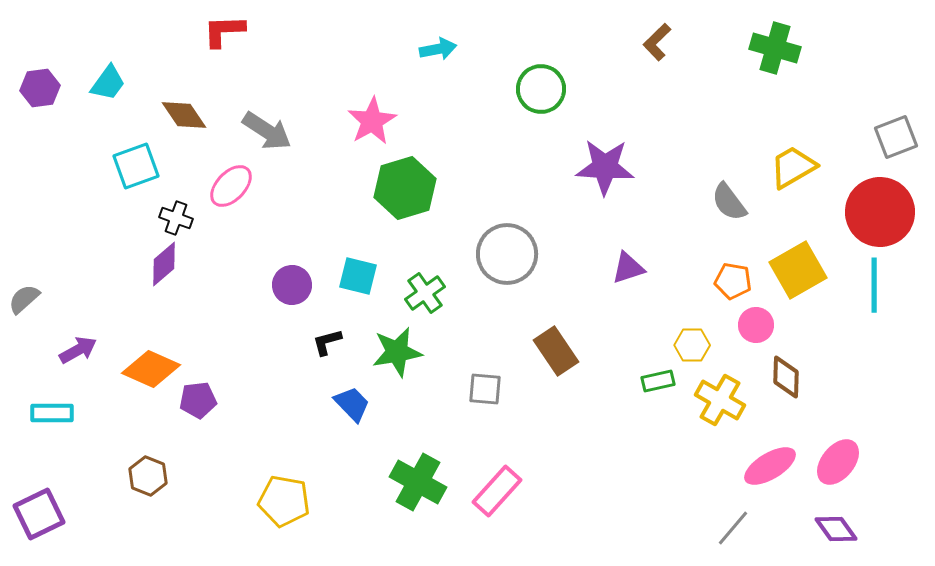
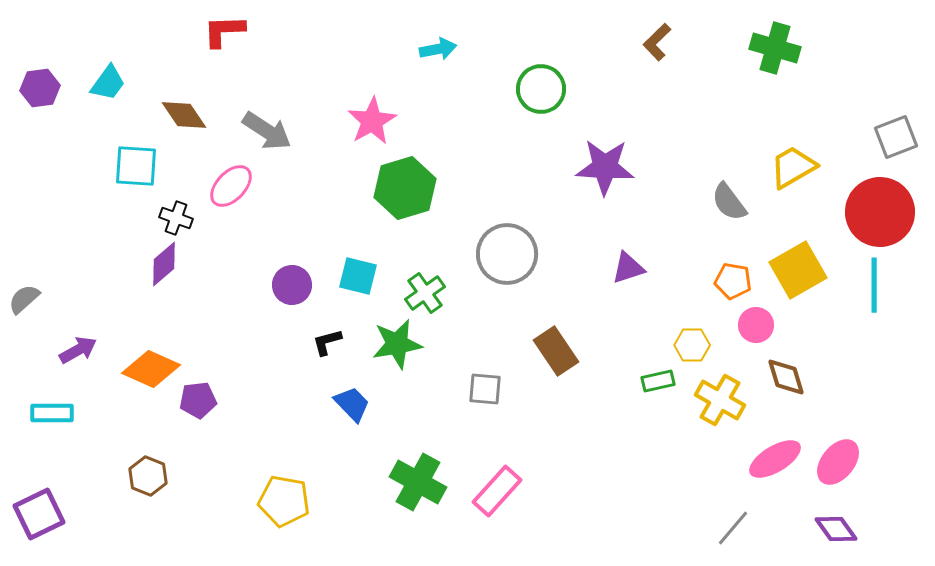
cyan square at (136, 166): rotated 24 degrees clockwise
green star at (397, 352): moved 8 px up
brown diamond at (786, 377): rotated 18 degrees counterclockwise
pink ellipse at (770, 466): moved 5 px right, 7 px up
